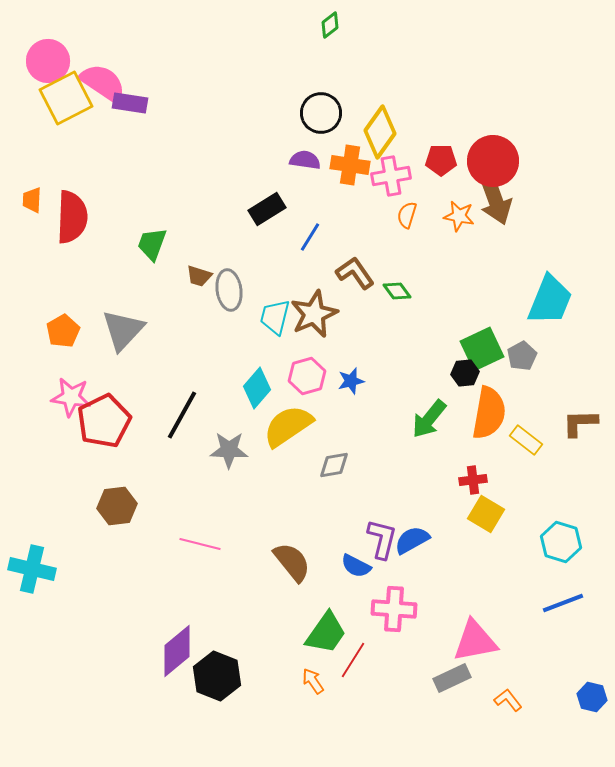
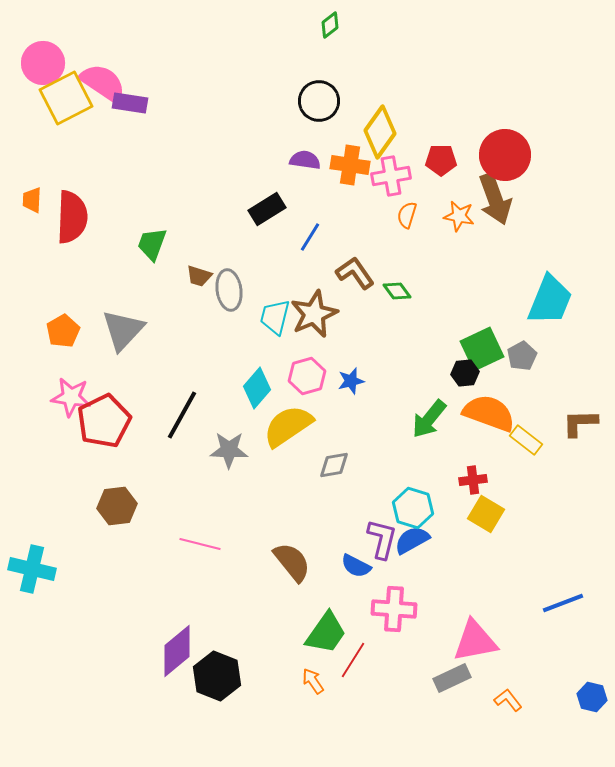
pink circle at (48, 61): moved 5 px left, 2 px down
black circle at (321, 113): moved 2 px left, 12 px up
red circle at (493, 161): moved 12 px right, 6 px up
orange semicircle at (489, 413): rotated 80 degrees counterclockwise
cyan hexagon at (561, 542): moved 148 px left, 34 px up
